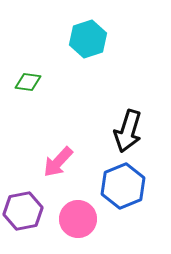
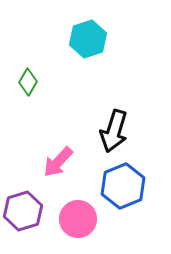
green diamond: rotated 68 degrees counterclockwise
black arrow: moved 14 px left
purple hexagon: rotated 6 degrees counterclockwise
